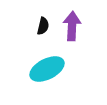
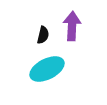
black semicircle: moved 9 px down
